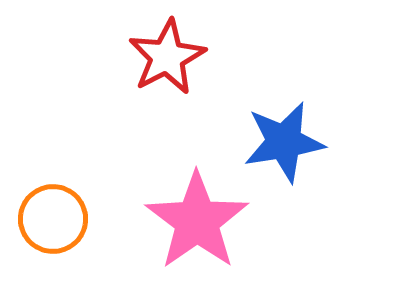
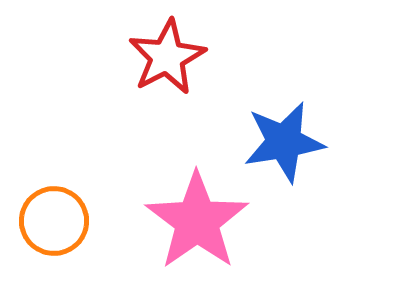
orange circle: moved 1 px right, 2 px down
